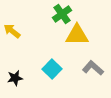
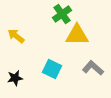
yellow arrow: moved 4 px right, 5 px down
cyan square: rotated 18 degrees counterclockwise
